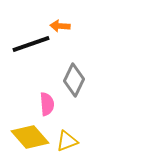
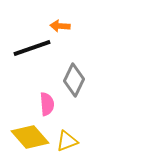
black line: moved 1 px right, 4 px down
